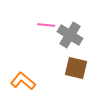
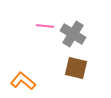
pink line: moved 1 px left, 1 px down
gray cross: moved 3 px right, 1 px up
